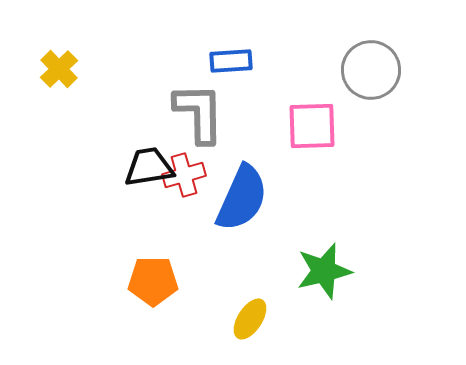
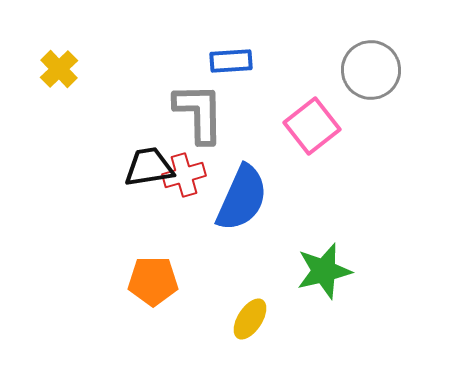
pink square: rotated 36 degrees counterclockwise
